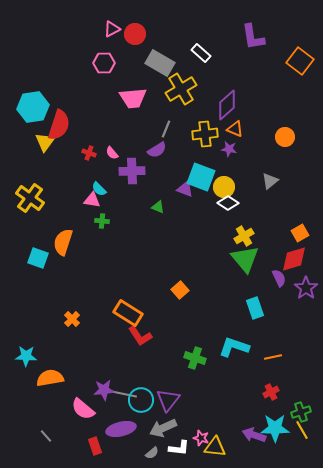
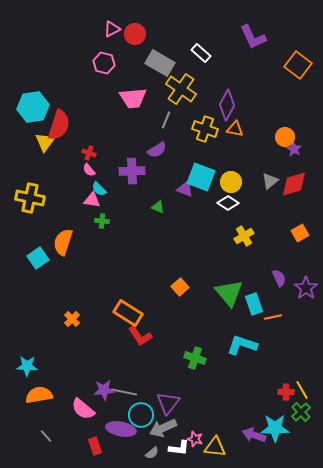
purple L-shape at (253, 37): rotated 16 degrees counterclockwise
orange square at (300, 61): moved 2 px left, 4 px down
pink hexagon at (104, 63): rotated 15 degrees clockwise
yellow cross at (181, 89): rotated 24 degrees counterclockwise
purple diamond at (227, 105): rotated 20 degrees counterclockwise
gray line at (166, 129): moved 9 px up
orange triangle at (235, 129): rotated 12 degrees counterclockwise
yellow cross at (205, 134): moved 5 px up; rotated 25 degrees clockwise
purple star at (229, 149): moved 65 px right; rotated 21 degrees clockwise
pink semicircle at (112, 153): moved 23 px left, 17 px down
yellow circle at (224, 187): moved 7 px right, 5 px up
yellow cross at (30, 198): rotated 24 degrees counterclockwise
cyan square at (38, 258): rotated 35 degrees clockwise
green triangle at (245, 259): moved 16 px left, 34 px down
red diamond at (294, 259): moved 75 px up
orange square at (180, 290): moved 3 px up
cyan rectangle at (255, 308): moved 1 px left, 4 px up
cyan L-shape at (234, 347): moved 8 px right, 2 px up
cyan star at (26, 356): moved 1 px right, 10 px down
orange line at (273, 357): moved 40 px up
orange semicircle at (50, 378): moved 11 px left, 17 px down
red cross at (271, 392): moved 15 px right; rotated 28 degrees clockwise
gray line at (124, 394): moved 2 px up
cyan circle at (141, 400): moved 15 px down
purple triangle at (168, 400): moved 3 px down
green cross at (301, 412): rotated 24 degrees counterclockwise
purple ellipse at (121, 429): rotated 24 degrees clockwise
yellow line at (302, 430): moved 40 px up
pink star at (201, 438): moved 6 px left, 1 px down
